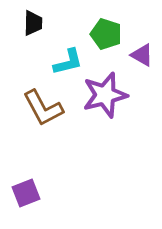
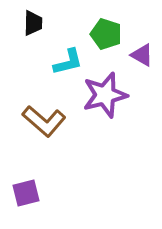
brown L-shape: moved 1 px right, 13 px down; rotated 21 degrees counterclockwise
purple square: rotated 8 degrees clockwise
